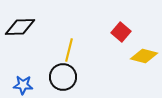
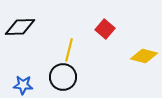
red square: moved 16 px left, 3 px up
